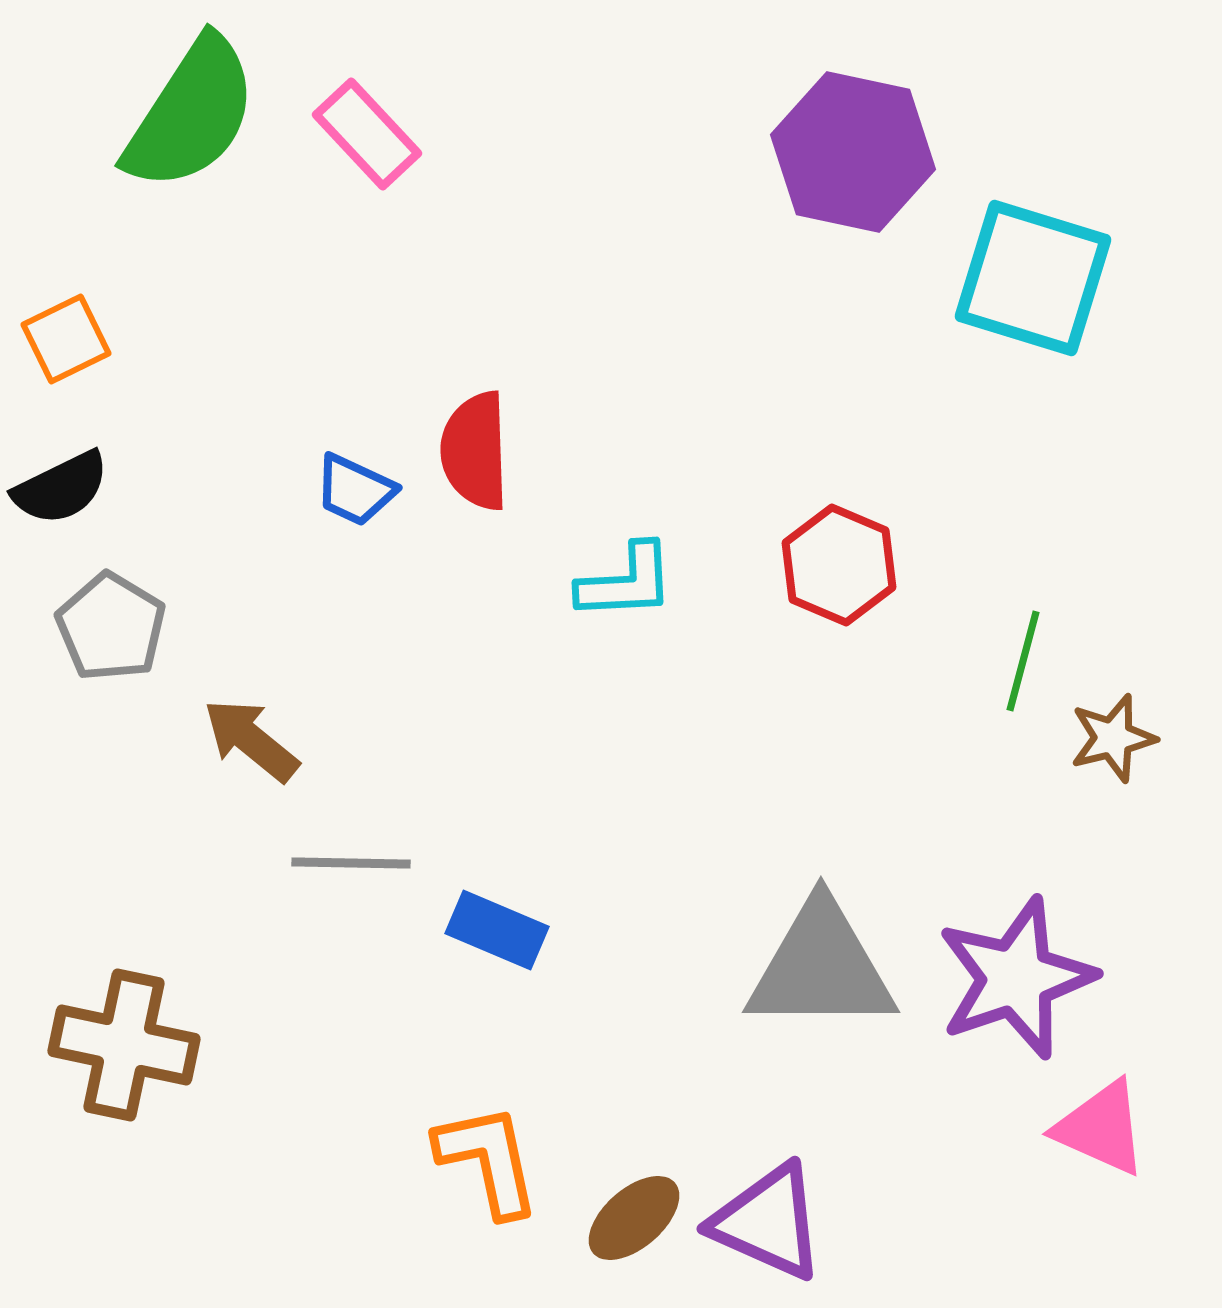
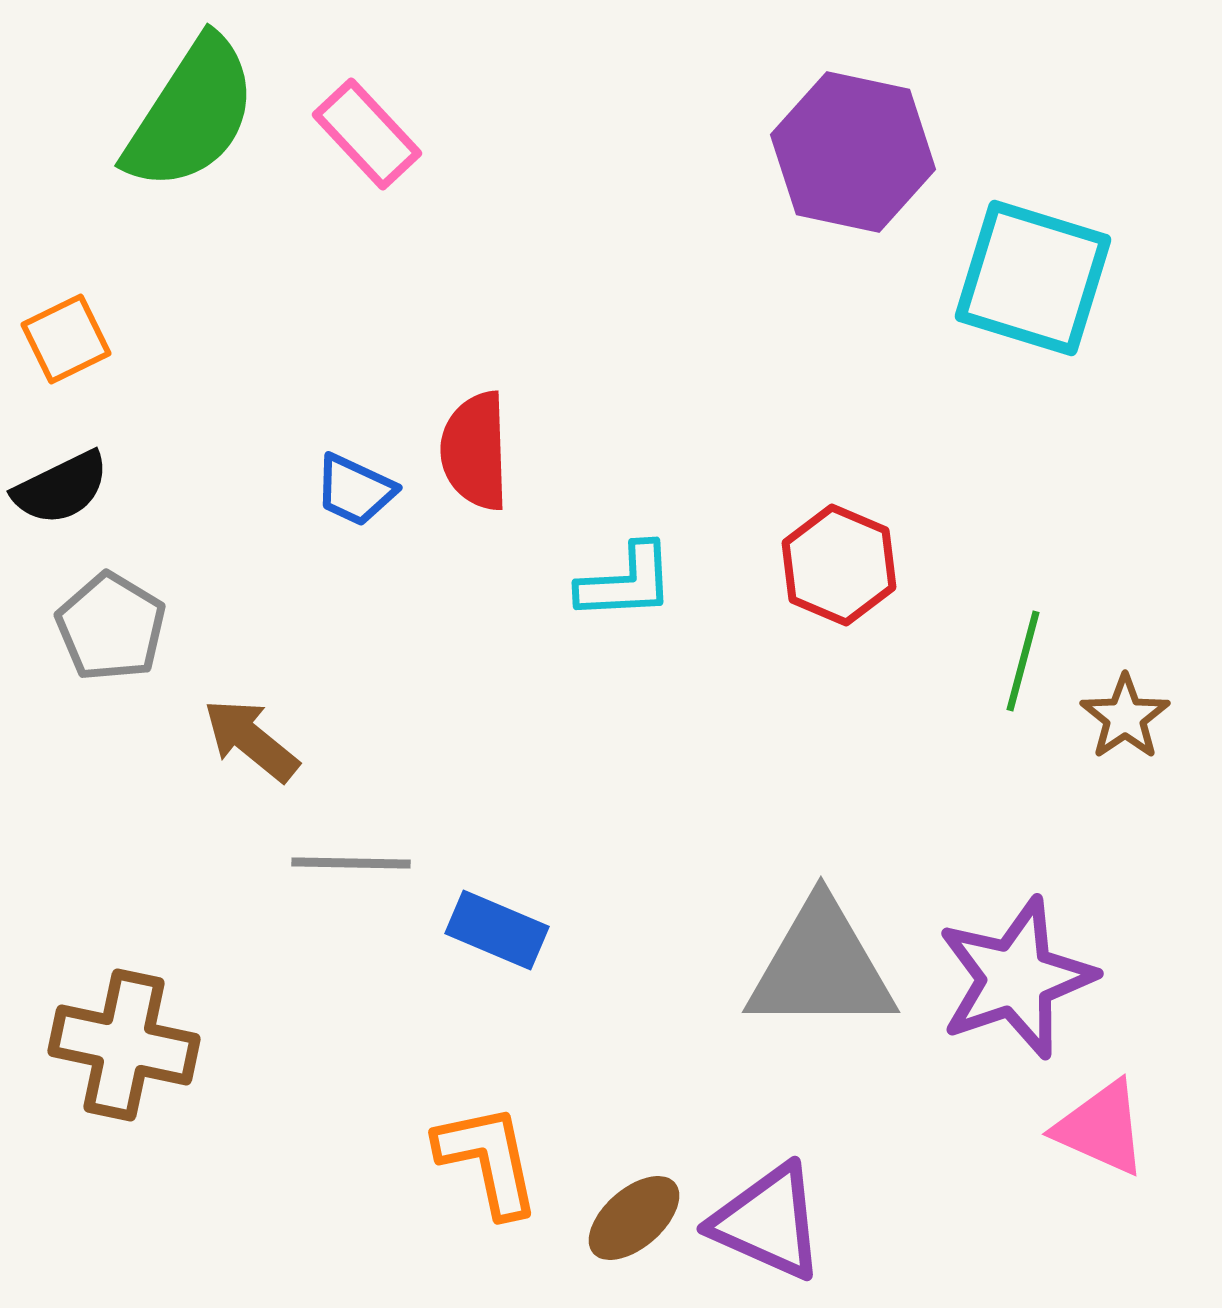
brown star: moved 12 px right, 21 px up; rotated 20 degrees counterclockwise
